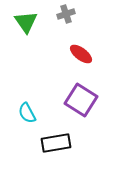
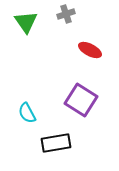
red ellipse: moved 9 px right, 4 px up; rotated 10 degrees counterclockwise
